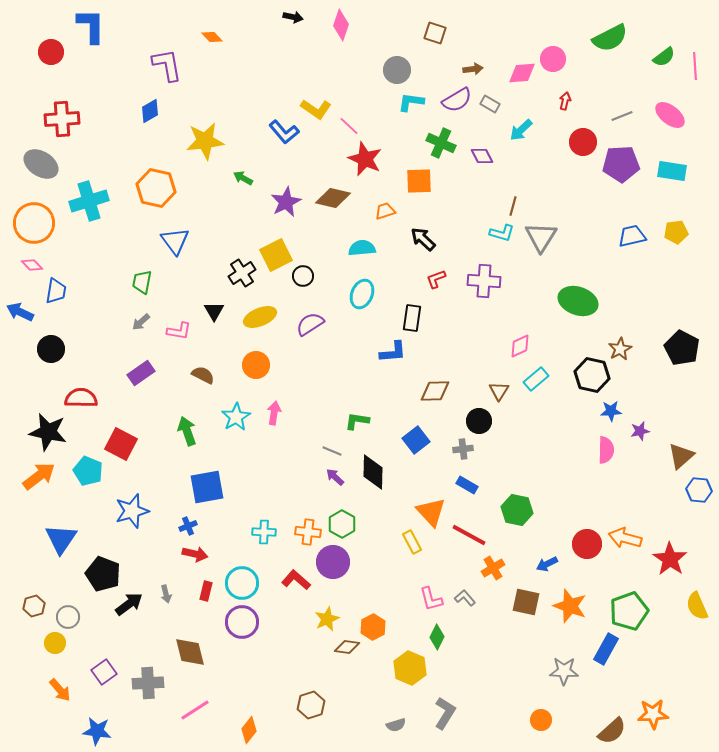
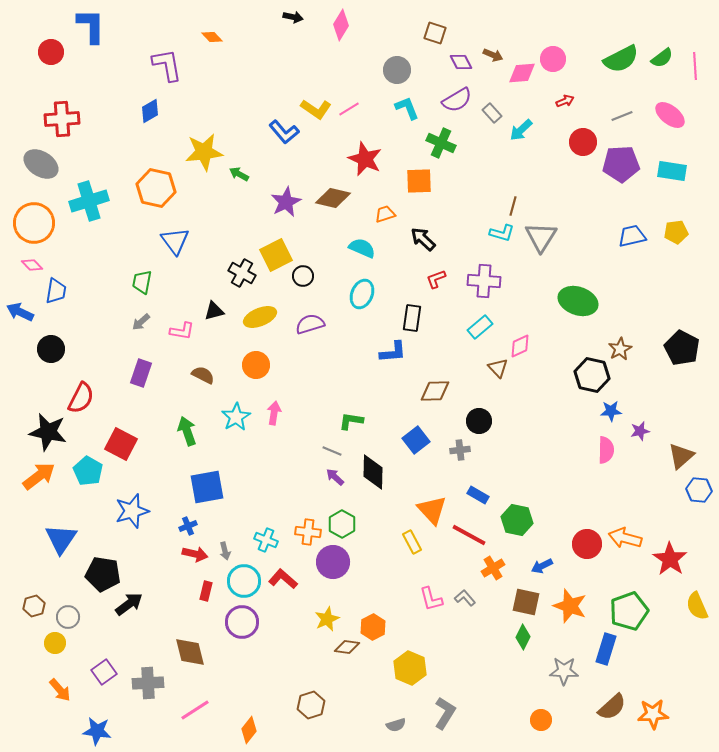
pink diamond at (341, 25): rotated 12 degrees clockwise
green semicircle at (610, 38): moved 11 px right, 21 px down
green semicircle at (664, 57): moved 2 px left, 1 px down
brown arrow at (473, 69): moved 20 px right, 14 px up; rotated 30 degrees clockwise
red arrow at (565, 101): rotated 54 degrees clockwise
cyan L-shape at (411, 102): moved 4 px left, 6 px down; rotated 60 degrees clockwise
gray rectangle at (490, 104): moved 2 px right, 9 px down; rotated 18 degrees clockwise
pink line at (349, 126): moved 17 px up; rotated 75 degrees counterclockwise
yellow star at (205, 141): moved 1 px left, 11 px down
purple diamond at (482, 156): moved 21 px left, 94 px up
green arrow at (243, 178): moved 4 px left, 4 px up
orange trapezoid at (385, 211): moved 3 px down
cyan semicircle at (362, 248): rotated 28 degrees clockwise
black cross at (242, 273): rotated 28 degrees counterclockwise
black triangle at (214, 311): rotated 45 degrees clockwise
purple semicircle at (310, 324): rotated 16 degrees clockwise
pink L-shape at (179, 331): moved 3 px right
purple rectangle at (141, 373): rotated 36 degrees counterclockwise
cyan rectangle at (536, 379): moved 56 px left, 52 px up
brown triangle at (499, 391): moved 1 px left, 23 px up; rotated 15 degrees counterclockwise
red semicircle at (81, 398): rotated 116 degrees clockwise
green L-shape at (357, 421): moved 6 px left
gray cross at (463, 449): moved 3 px left, 1 px down
cyan pentagon at (88, 471): rotated 8 degrees clockwise
blue rectangle at (467, 485): moved 11 px right, 10 px down
green hexagon at (517, 510): moved 10 px down
orange triangle at (431, 512): moved 1 px right, 2 px up
cyan cross at (264, 532): moved 2 px right, 8 px down; rotated 20 degrees clockwise
blue arrow at (547, 564): moved 5 px left, 2 px down
black pentagon at (103, 574): rotated 12 degrees counterclockwise
red L-shape at (296, 580): moved 13 px left, 1 px up
cyan circle at (242, 583): moved 2 px right, 2 px up
gray arrow at (166, 594): moved 59 px right, 43 px up
green diamond at (437, 637): moved 86 px right
blue rectangle at (606, 649): rotated 12 degrees counterclockwise
brown semicircle at (612, 731): moved 24 px up
